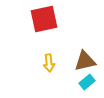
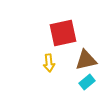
red square: moved 19 px right, 14 px down
brown triangle: moved 1 px right, 1 px up
